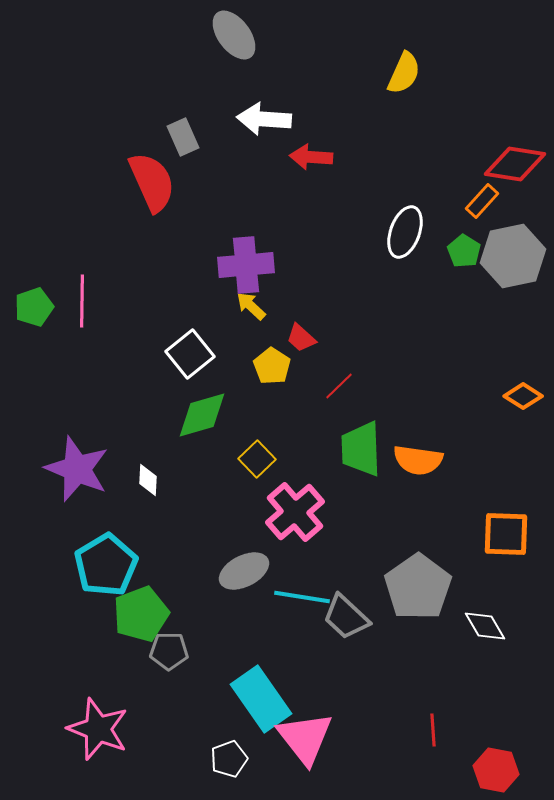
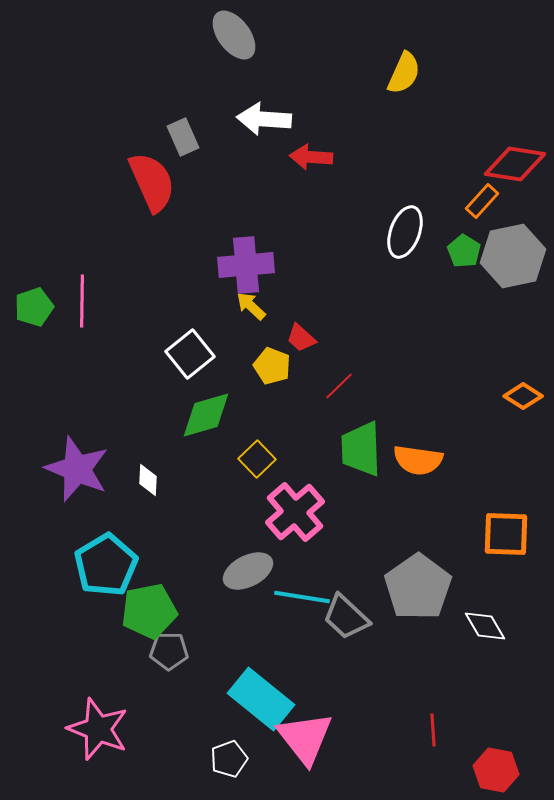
yellow pentagon at (272, 366): rotated 12 degrees counterclockwise
green diamond at (202, 415): moved 4 px right
gray ellipse at (244, 571): moved 4 px right
green pentagon at (141, 614): moved 8 px right, 3 px up; rotated 10 degrees clockwise
cyan rectangle at (261, 699): rotated 16 degrees counterclockwise
